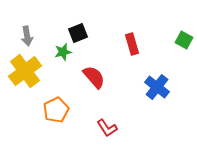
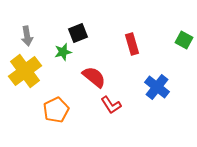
red semicircle: rotated 10 degrees counterclockwise
red L-shape: moved 4 px right, 23 px up
